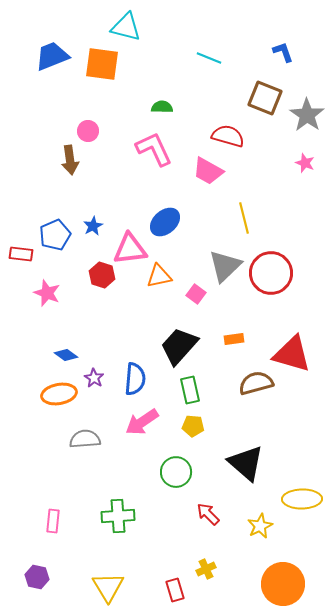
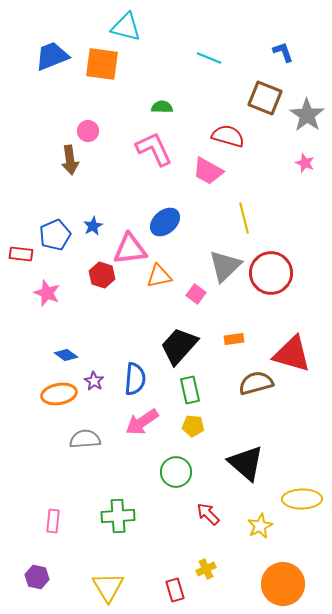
purple star at (94, 378): moved 3 px down
